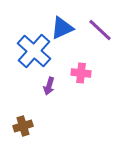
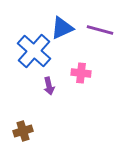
purple line: rotated 28 degrees counterclockwise
purple arrow: rotated 30 degrees counterclockwise
brown cross: moved 5 px down
